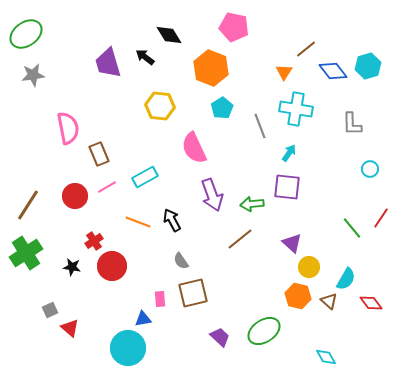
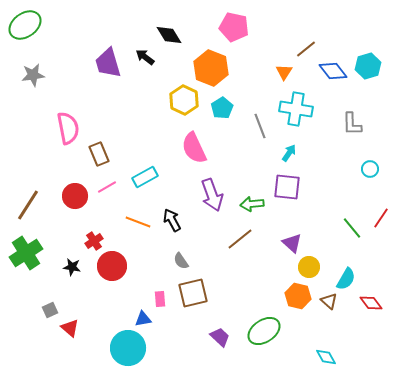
green ellipse at (26, 34): moved 1 px left, 9 px up
yellow hexagon at (160, 106): moved 24 px right, 6 px up; rotated 20 degrees clockwise
